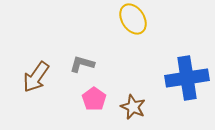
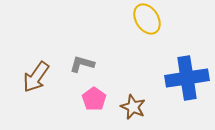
yellow ellipse: moved 14 px right
